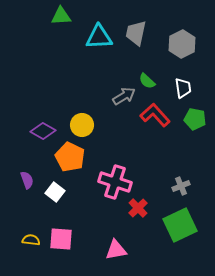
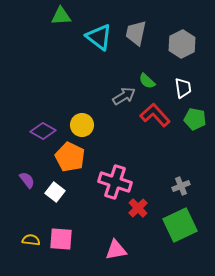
cyan triangle: rotated 40 degrees clockwise
purple semicircle: rotated 18 degrees counterclockwise
